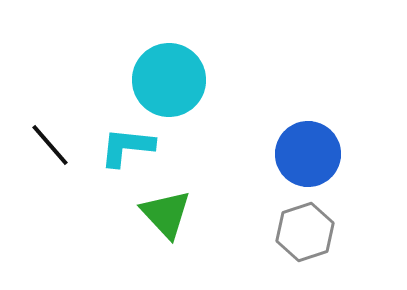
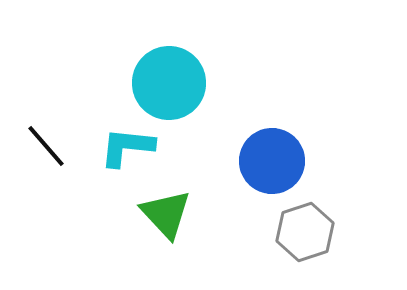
cyan circle: moved 3 px down
black line: moved 4 px left, 1 px down
blue circle: moved 36 px left, 7 px down
